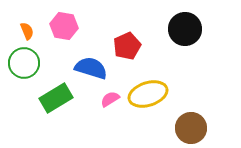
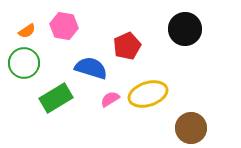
orange semicircle: rotated 78 degrees clockwise
